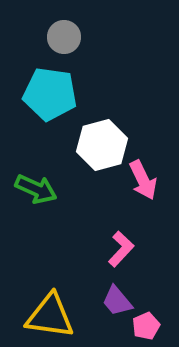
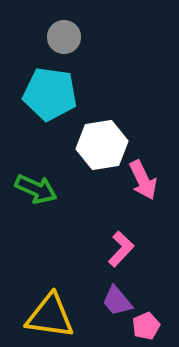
white hexagon: rotated 6 degrees clockwise
